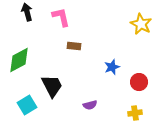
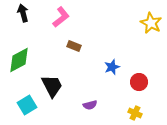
black arrow: moved 4 px left, 1 px down
pink L-shape: rotated 65 degrees clockwise
yellow star: moved 10 px right, 1 px up
brown rectangle: rotated 16 degrees clockwise
yellow cross: rotated 32 degrees clockwise
